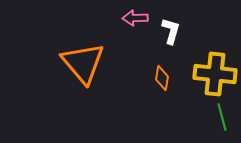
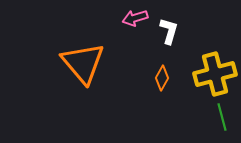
pink arrow: rotated 15 degrees counterclockwise
white L-shape: moved 2 px left
yellow cross: rotated 21 degrees counterclockwise
orange diamond: rotated 20 degrees clockwise
